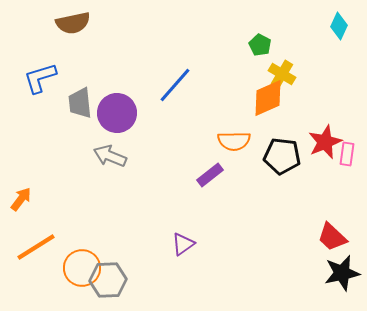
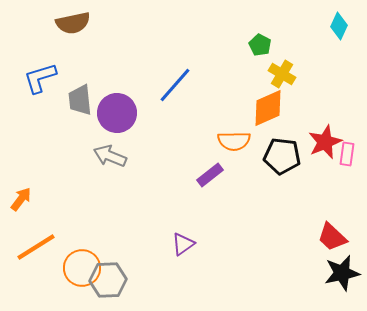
orange diamond: moved 10 px down
gray trapezoid: moved 3 px up
